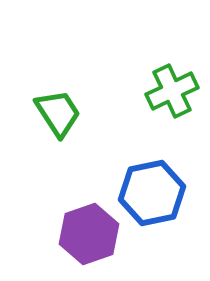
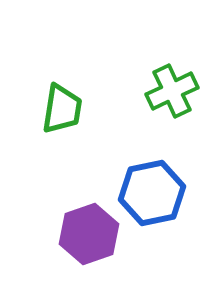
green trapezoid: moved 4 px right, 4 px up; rotated 42 degrees clockwise
